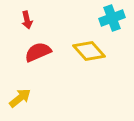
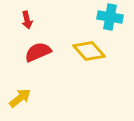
cyan cross: moved 2 px left, 1 px up; rotated 30 degrees clockwise
